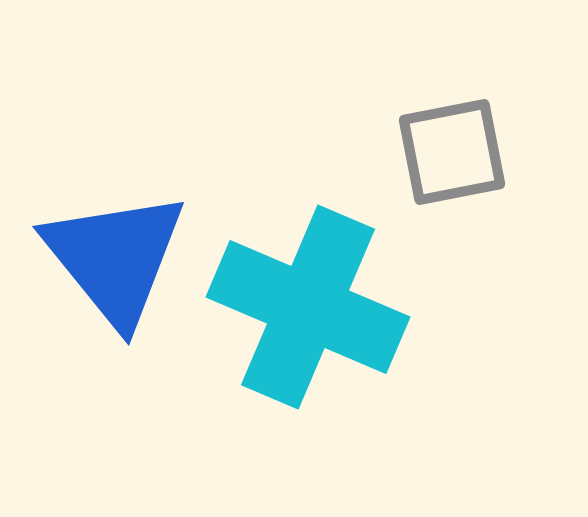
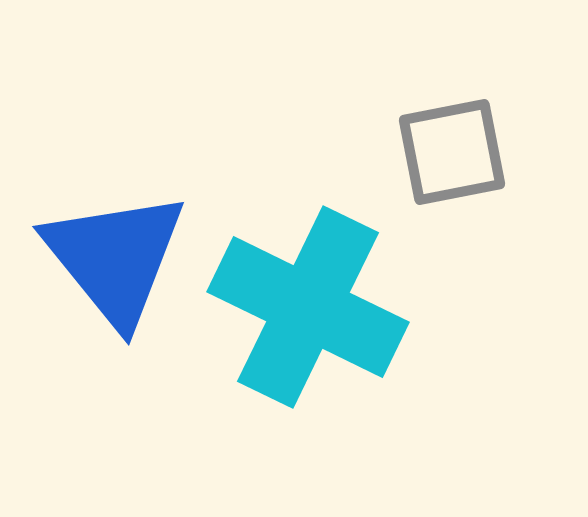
cyan cross: rotated 3 degrees clockwise
